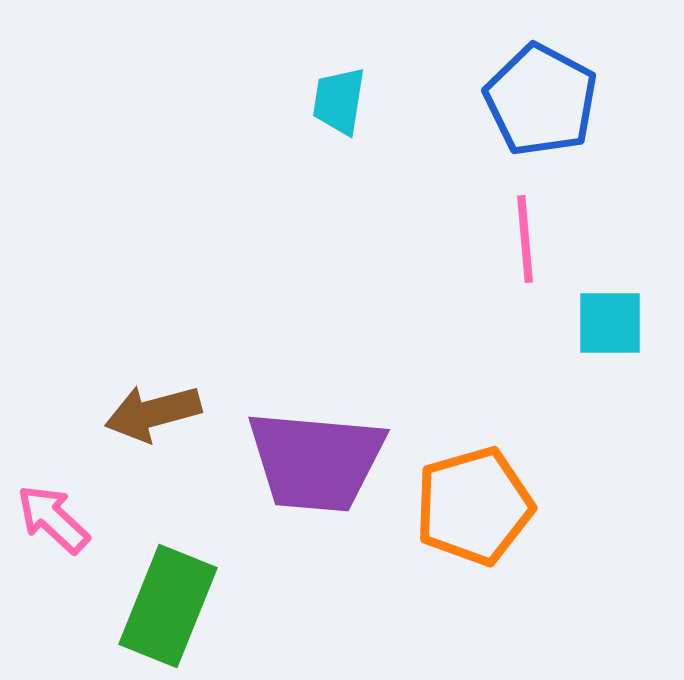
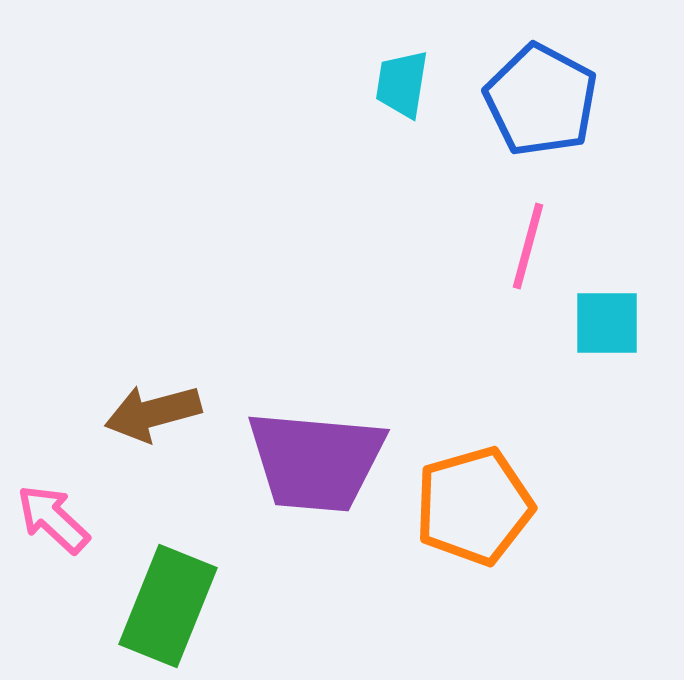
cyan trapezoid: moved 63 px right, 17 px up
pink line: moved 3 px right, 7 px down; rotated 20 degrees clockwise
cyan square: moved 3 px left
